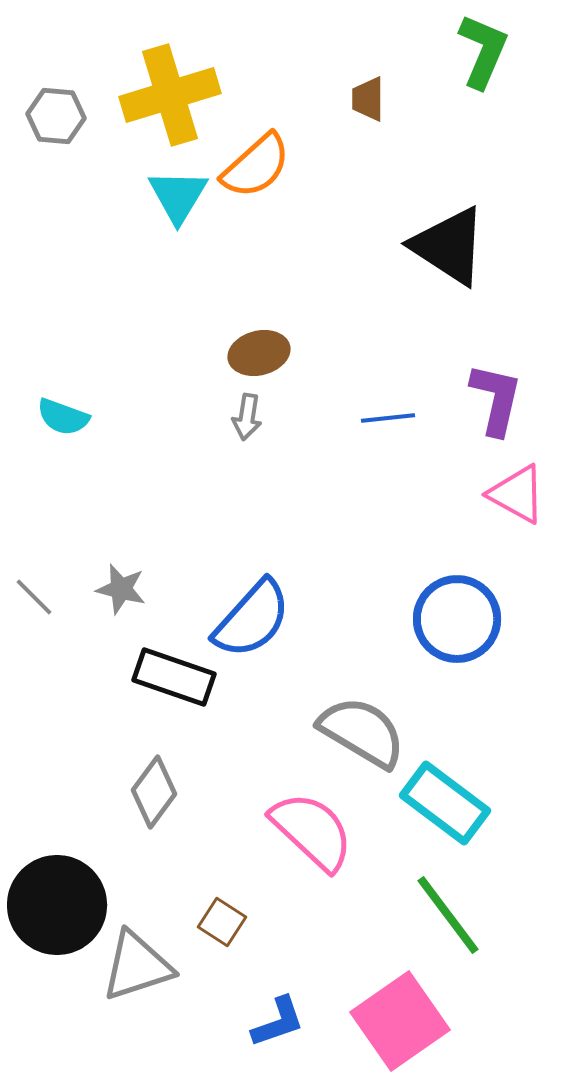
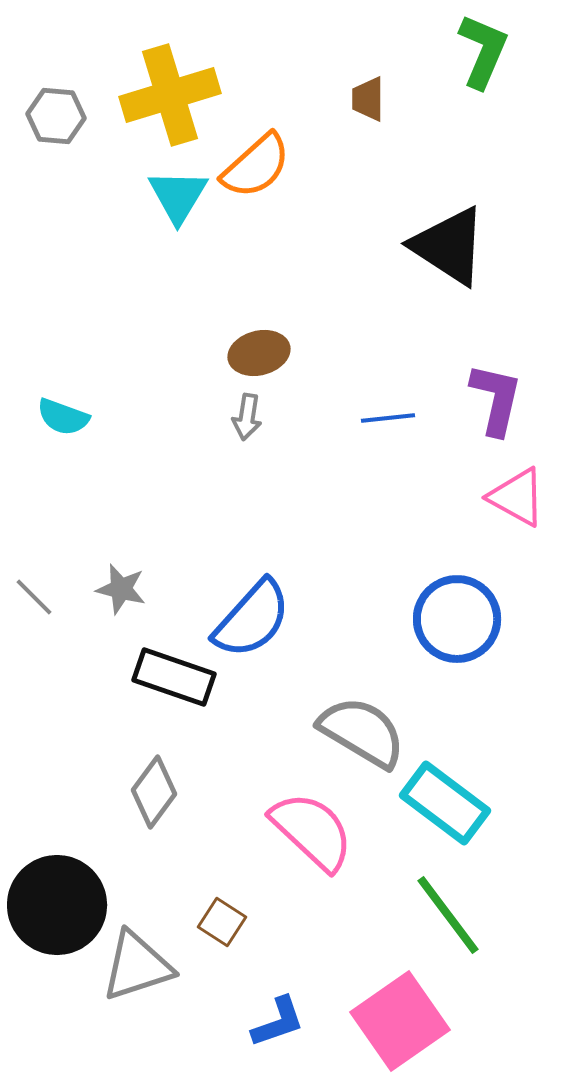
pink triangle: moved 3 px down
